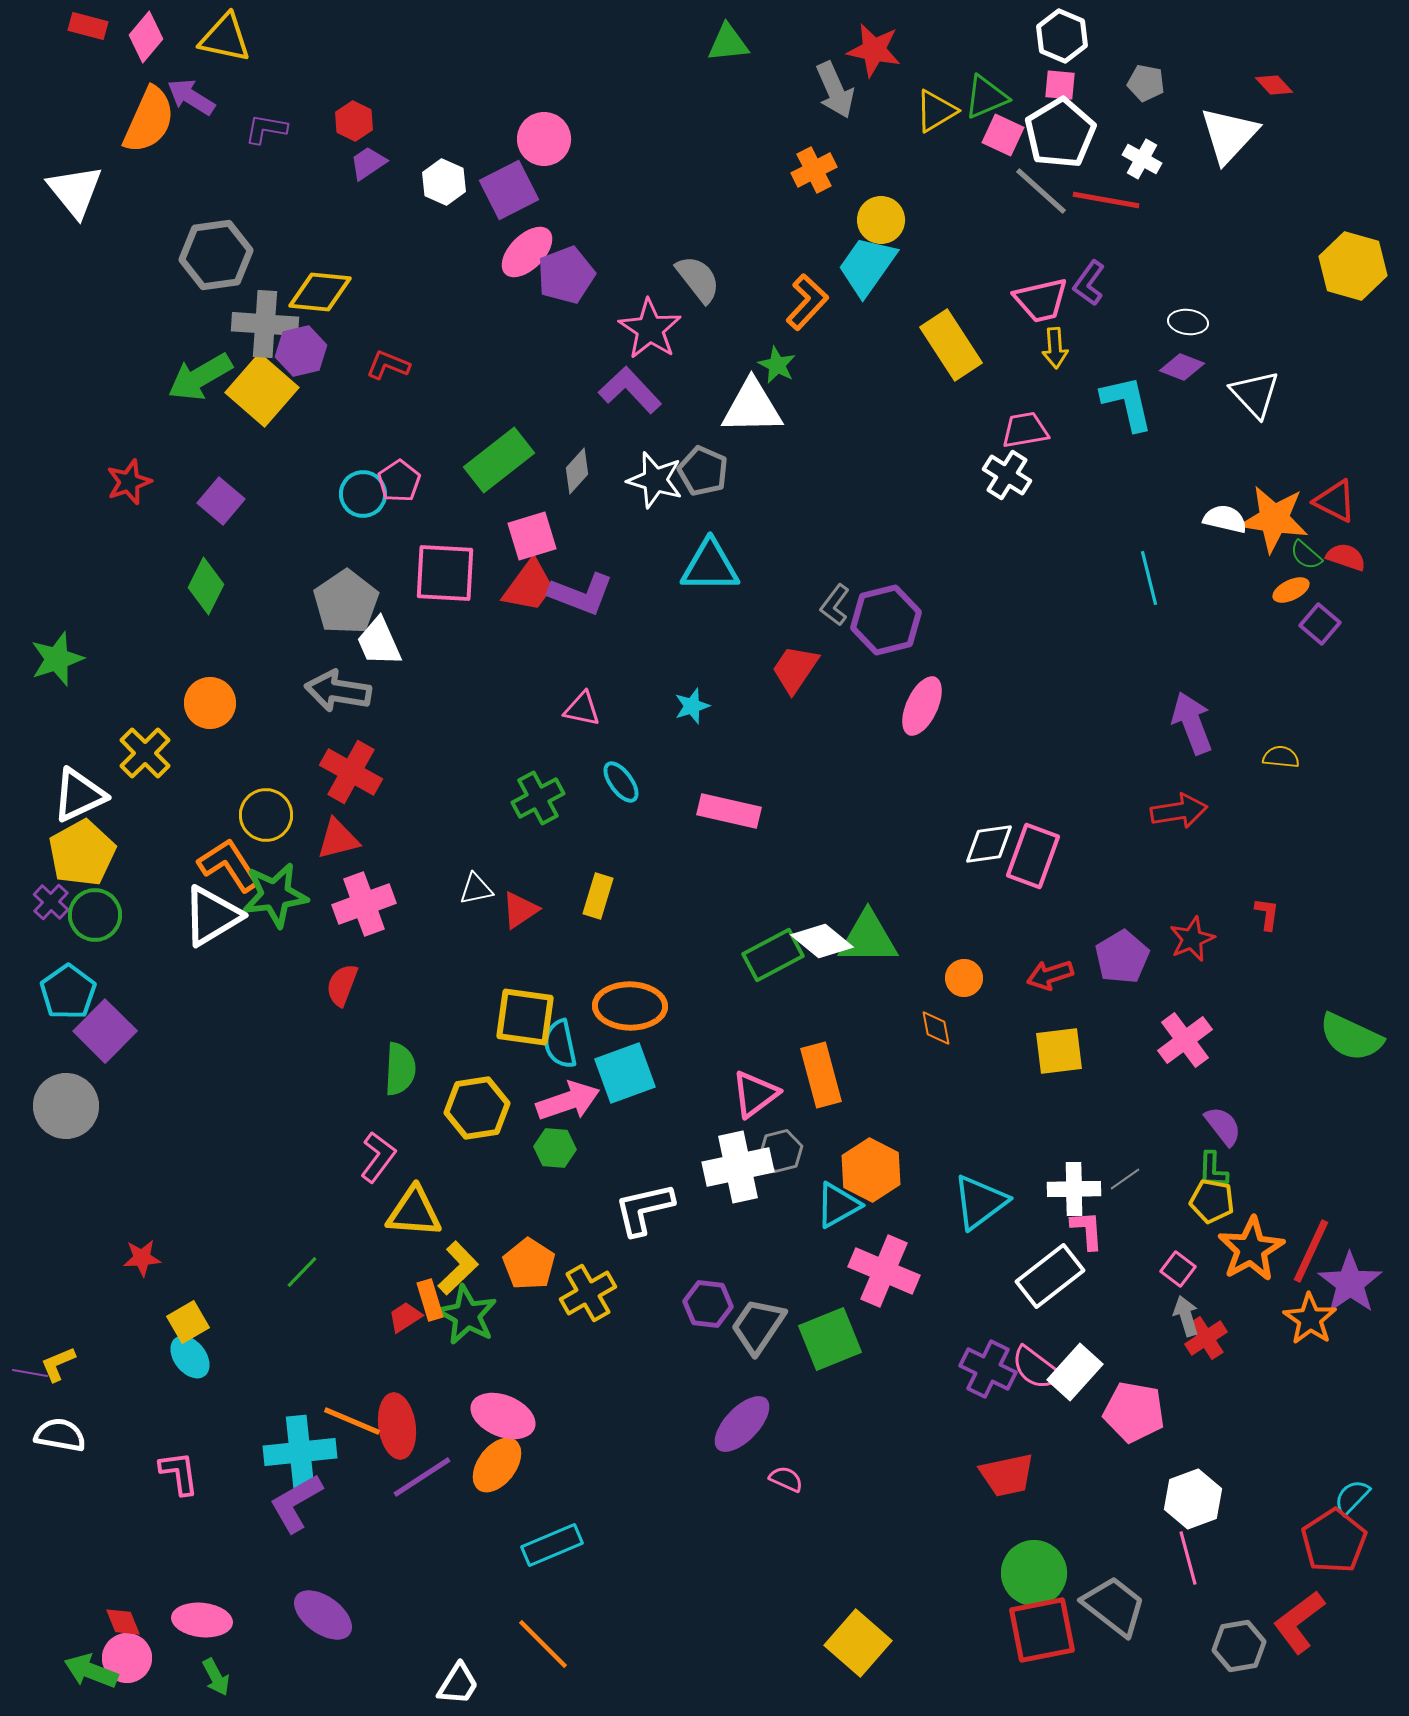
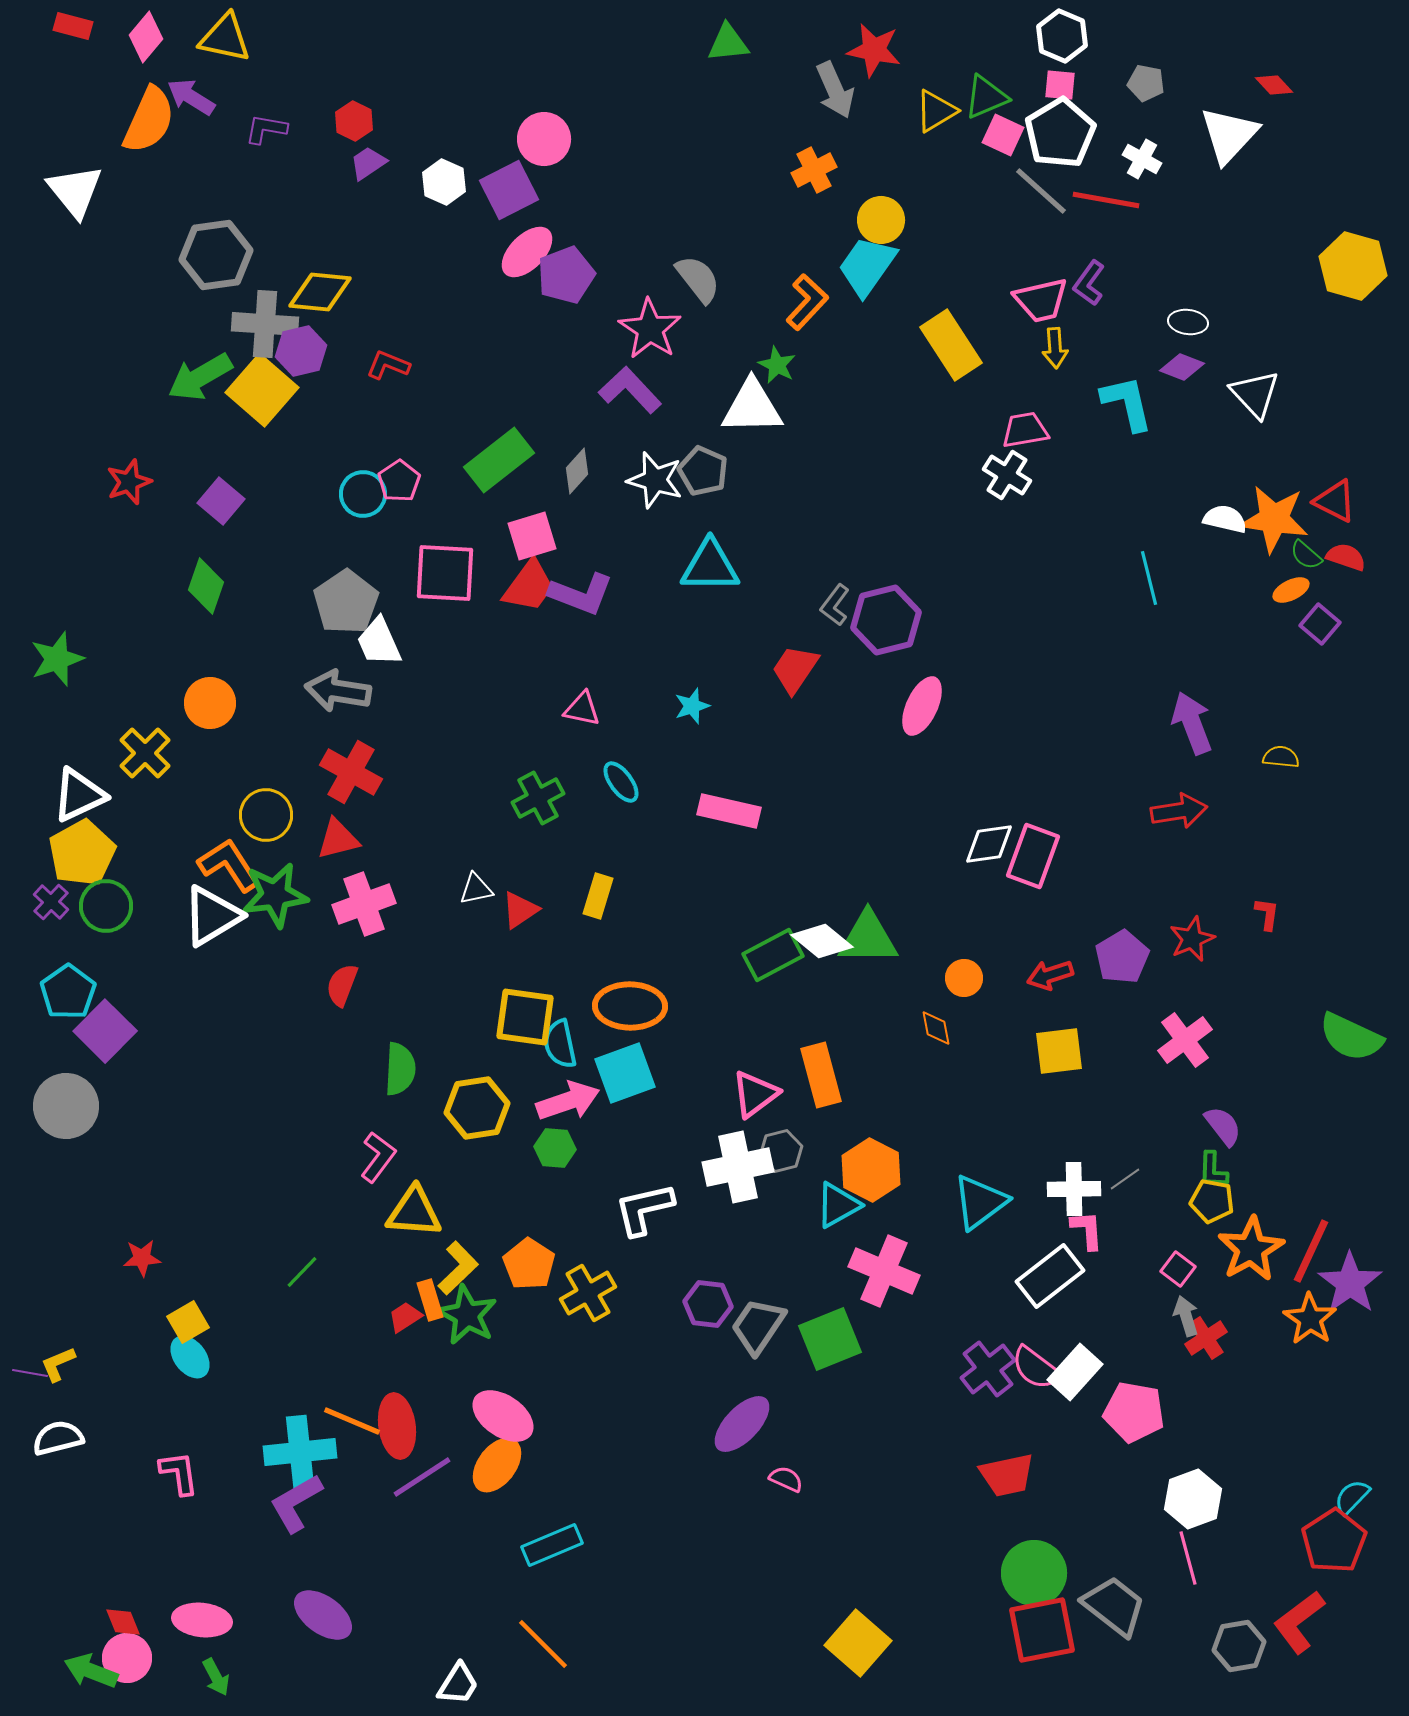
red rectangle at (88, 26): moved 15 px left
green diamond at (206, 586): rotated 8 degrees counterclockwise
green circle at (95, 915): moved 11 px right, 9 px up
purple cross at (988, 1369): rotated 26 degrees clockwise
pink ellipse at (503, 1416): rotated 12 degrees clockwise
white semicircle at (60, 1435): moved 2 px left, 3 px down; rotated 24 degrees counterclockwise
